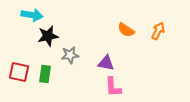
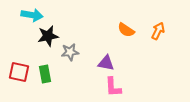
gray star: moved 3 px up
green rectangle: rotated 18 degrees counterclockwise
